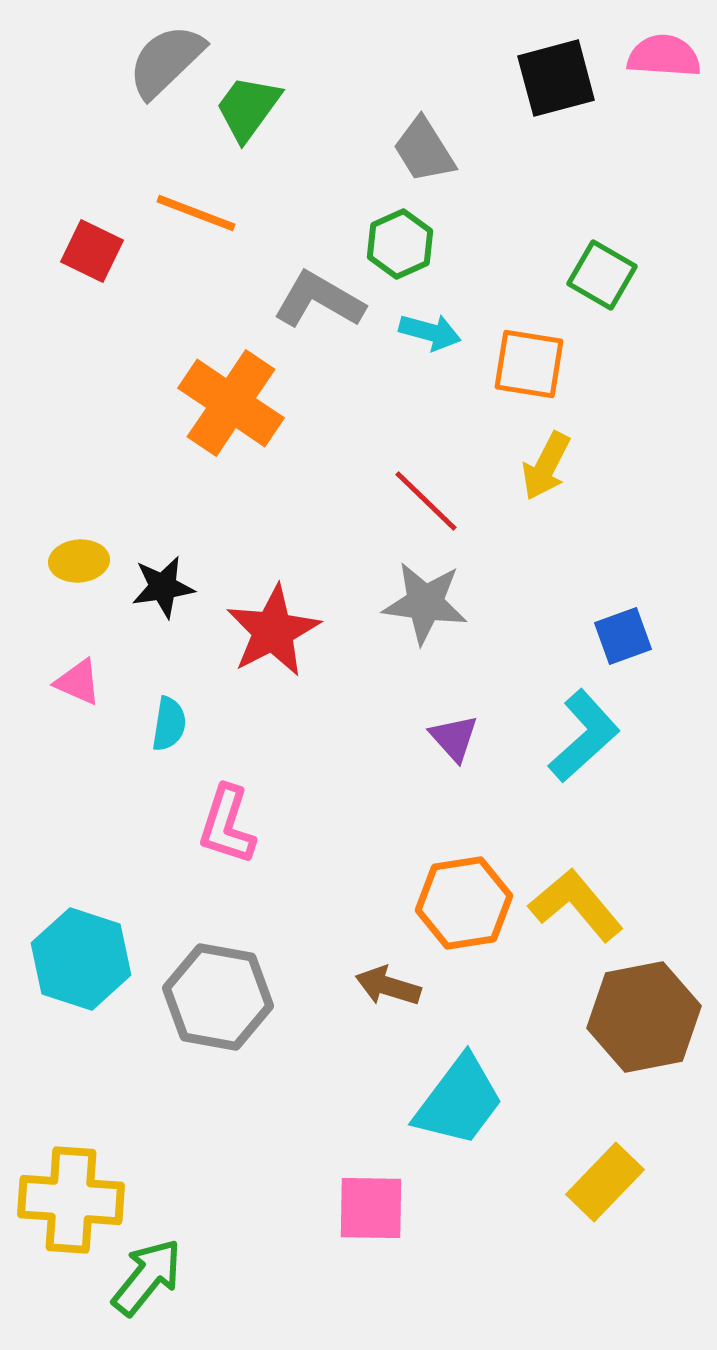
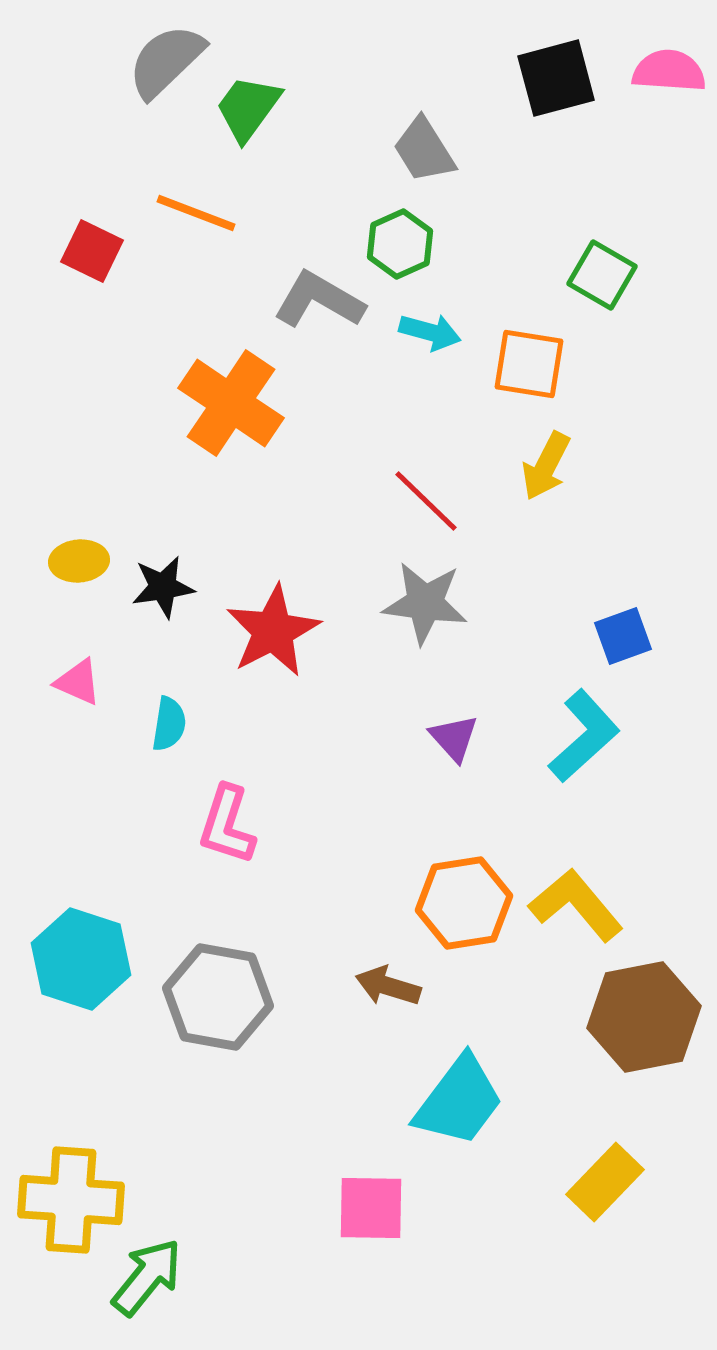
pink semicircle: moved 5 px right, 15 px down
